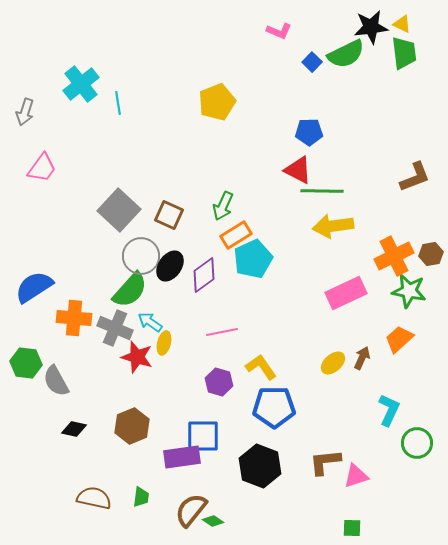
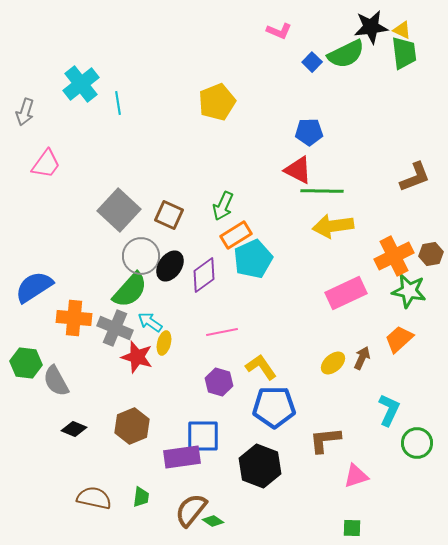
yellow triangle at (402, 24): moved 6 px down
pink trapezoid at (42, 168): moved 4 px right, 4 px up
black diamond at (74, 429): rotated 10 degrees clockwise
brown L-shape at (325, 462): moved 22 px up
